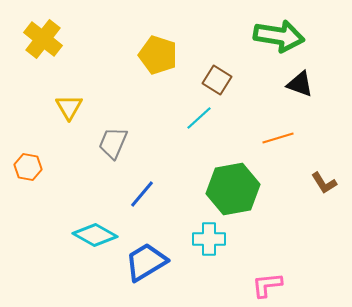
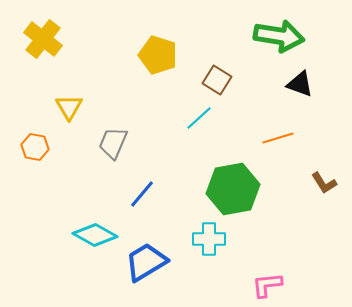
orange hexagon: moved 7 px right, 20 px up
